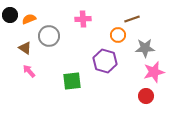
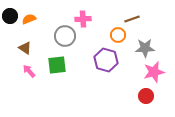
black circle: moved 1 px down
gray circle: moved 16 px right
purple hexagon: moved 1 px right, 1 px up
green square: moved 15 px left, 16 px up
